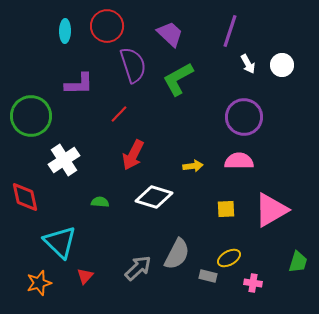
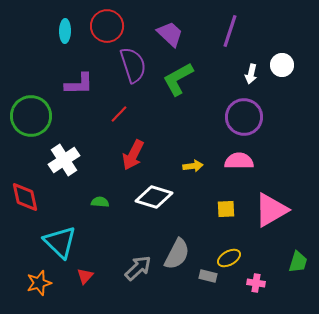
white arrow: moved 3 px right, 10 px down; rotated 42 degrees clockwise
pink cross: moved 3 px right
